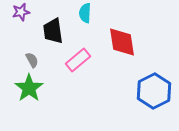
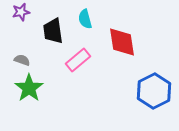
cyan semicircle: moved 6 px down; rotated 18 degrees counterclockwise
gray semicircle: moved 10 px left; rotated 42 degrees counterclockwise
